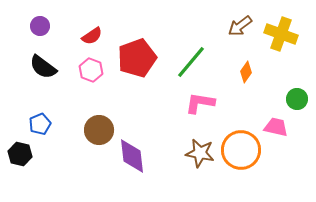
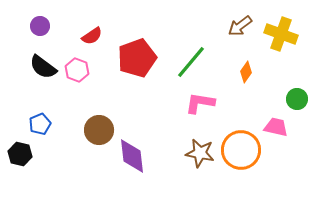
pink hexagon: moved 14 px left
